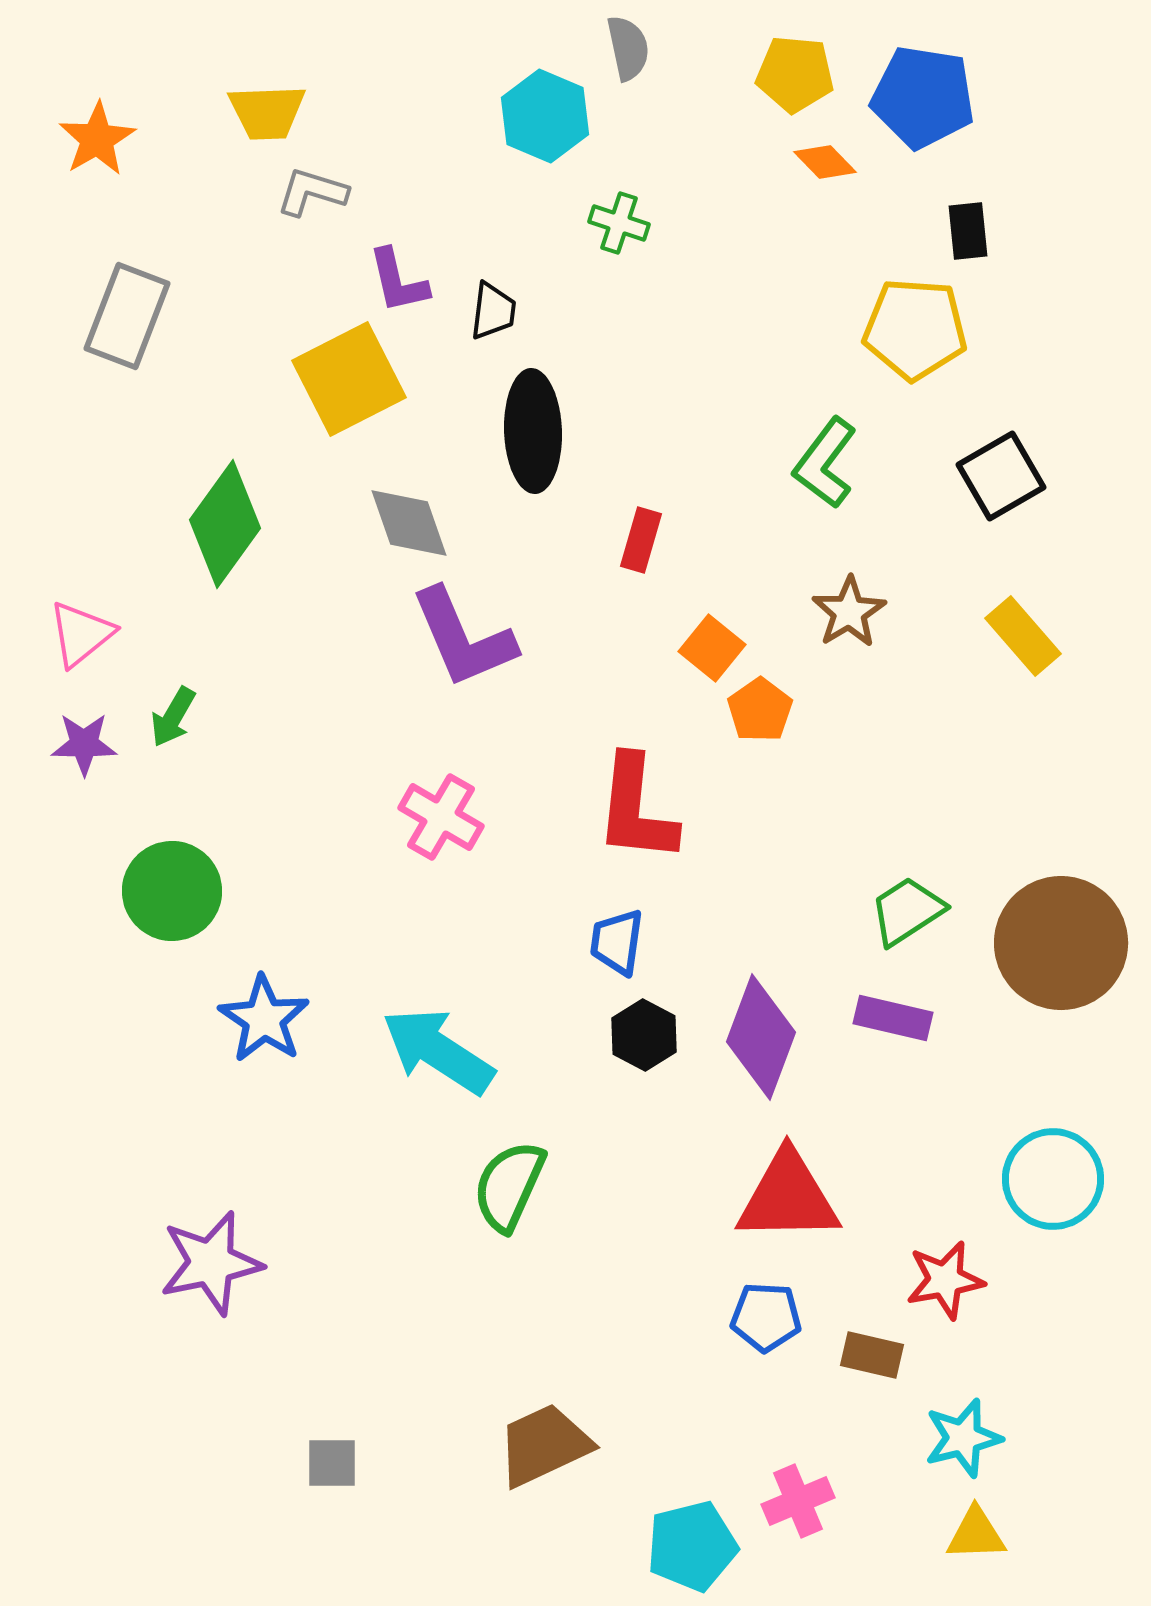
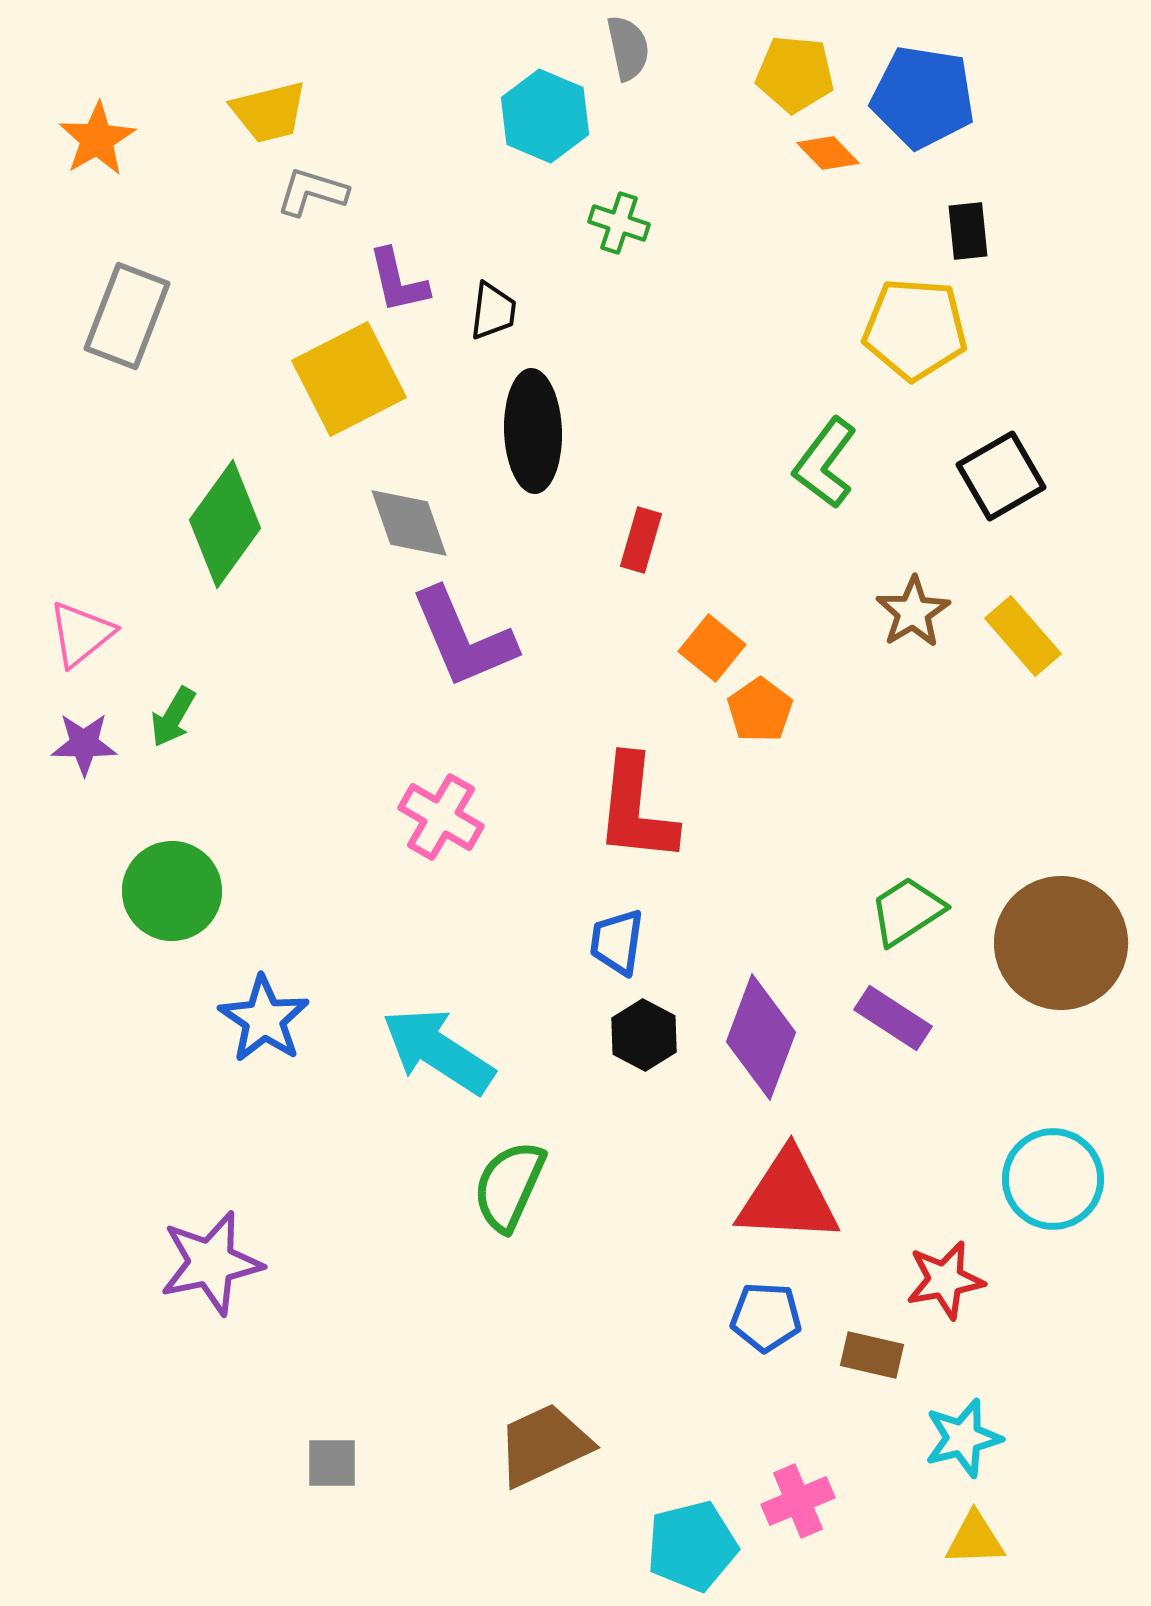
yellow trapezoid at (267, 112): moved 2 px right; rotated 12 degrees counterclockwise
orange diamond at (825, 162): moved 3 px right, 9 px up
brown star at (849, 612): moved 64 px right
purple rectangle at (893, 1018): rotated 20 degrees clockwise
red triangle at (788, 1197): rotated 4 degrees clockwise
yellow triangle at (976, 1534): moved 1 px left, 5 px down
